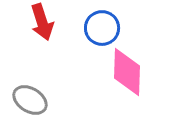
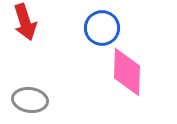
red arrow: moved 17 px left
gray ellipse: rotated 24 degrees counterclockwise
